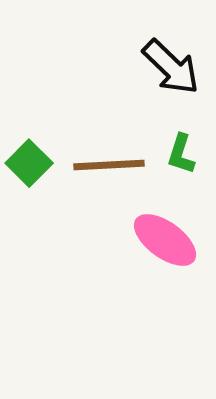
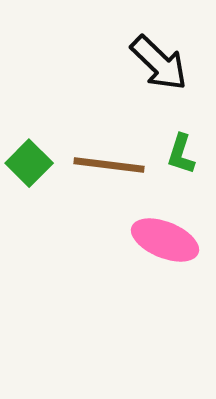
black arrow: moved 12 px left, 4 px up
brown line: rotated 10 degrees clockwise
pink ellipse: rotated 14 degrees counterclockwise
